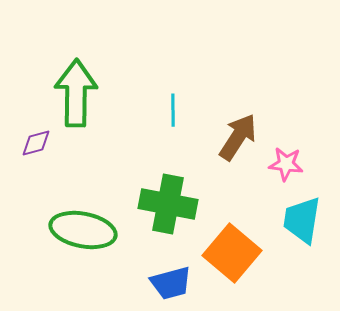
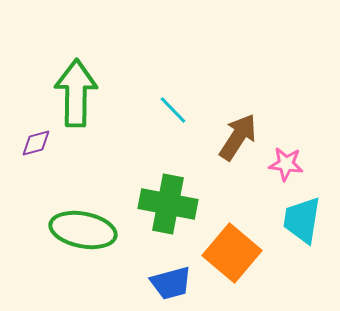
cyan line: rotated 44 degrees counterclockwise
